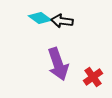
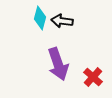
cyan diamond: rotated 70 degrees clockwise
red cross: rotated 12 degrees counterclockwise
